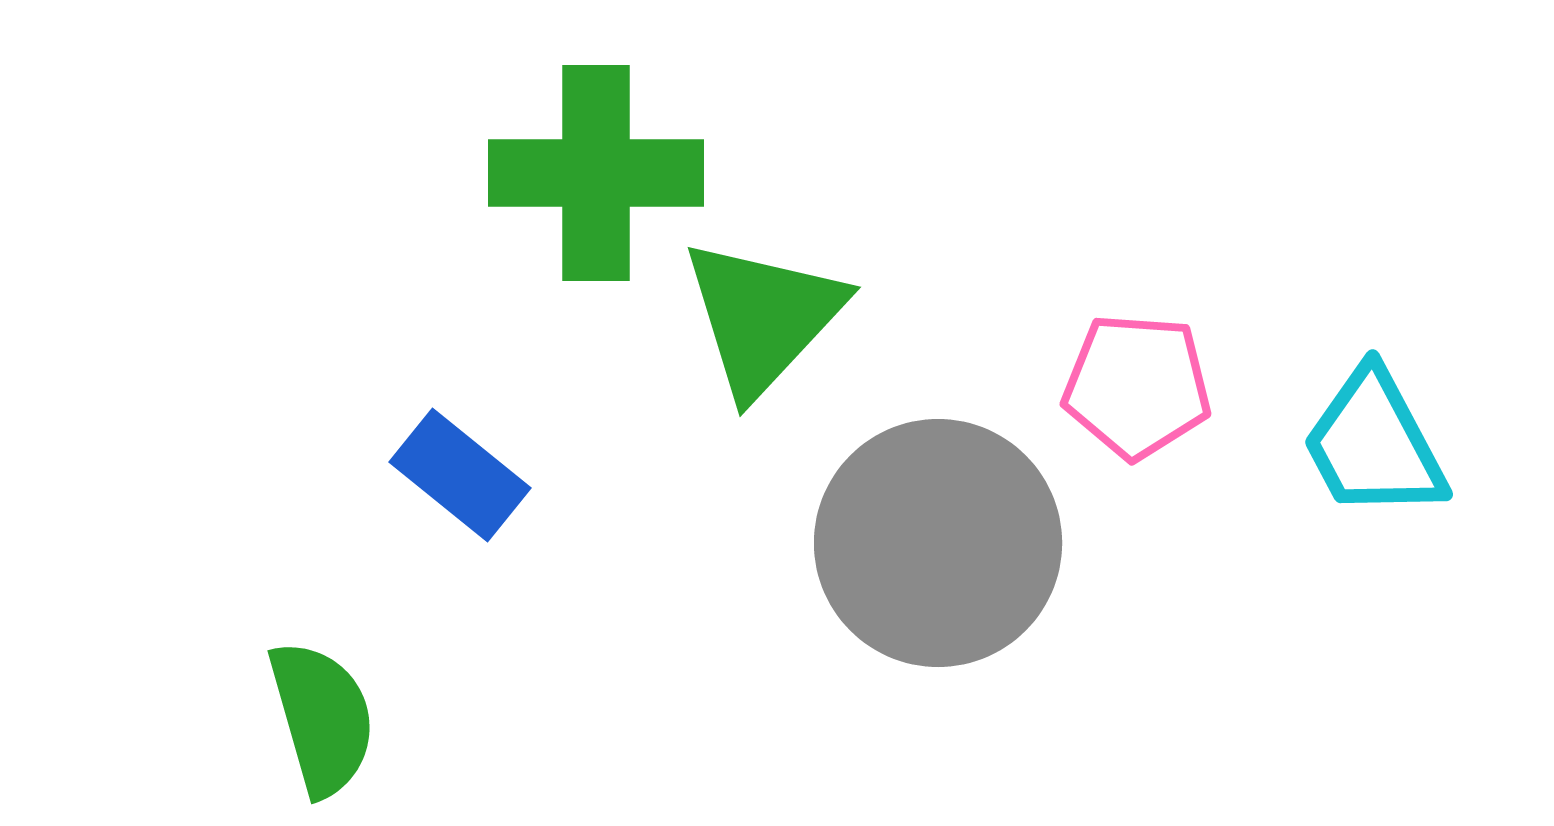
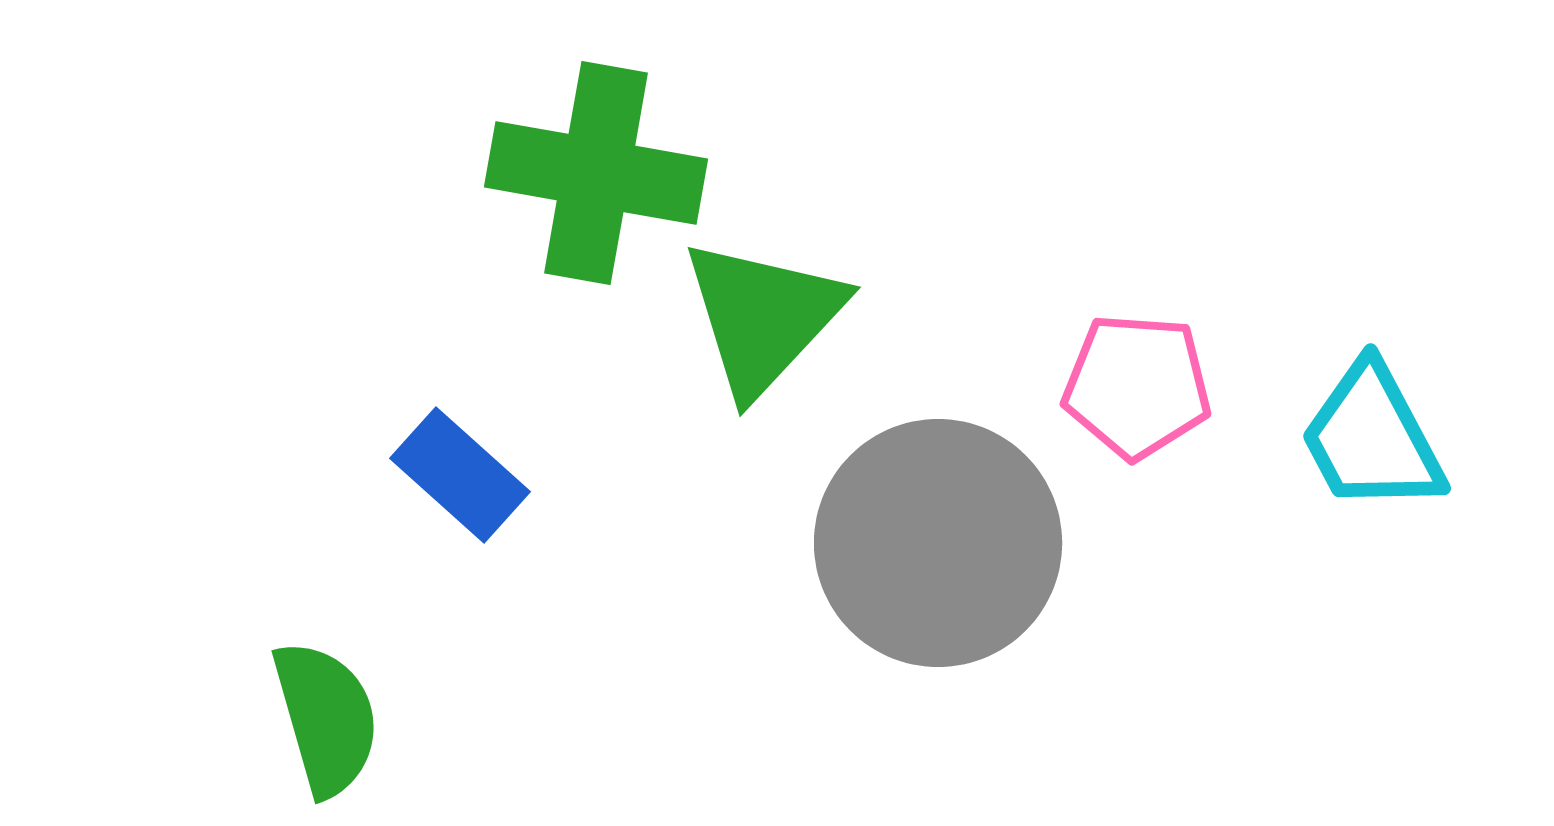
green cross: rotated 10 degrees clockwise
cyan trapezoid: moved 2 px left, 6 px up
blue rectangle: rotated 3 degrees clockwise
green semicircle: moved 4 px right
